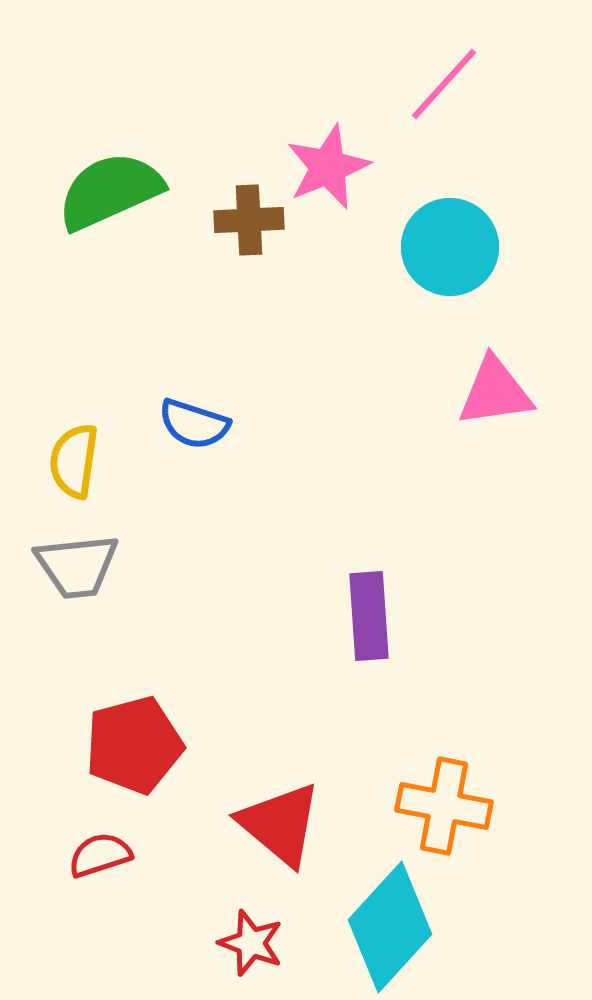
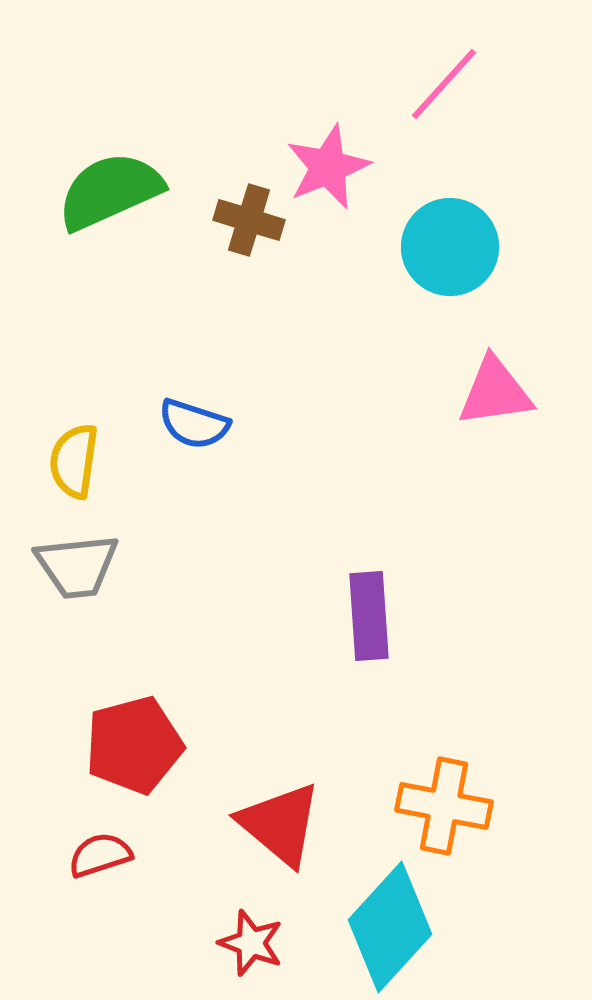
brown cross: rotated 20 degrees clockwise
